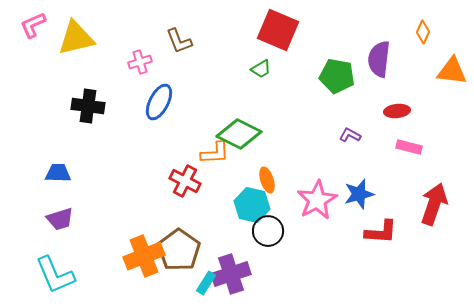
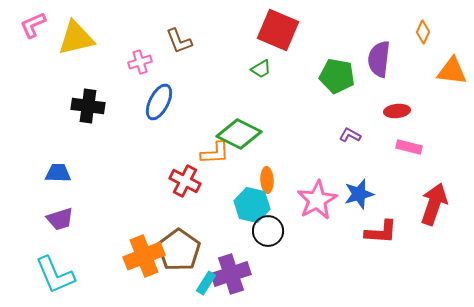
orange ellipse: rotated 15 degrees clockwise
